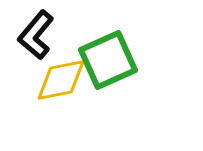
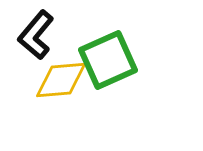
yellow diamond: rotated 6 degrees clockwise
